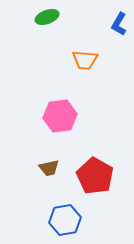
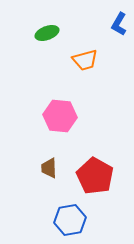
green ellipse: moved 16 px down
orange trapezoid: rotated 20 degrees counterclockwise
pink hexagon: rotated 12 degrees clockwise
brown trapezoid: rotated 100 degrees clockwise
blue hexagon: moved 5 px right
